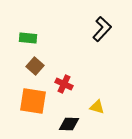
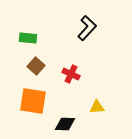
black L-shape: moved 15 px left, 1 px up
brown square: moved 1 px right
red cross: moved 7 px right, 10 px up
yellow triangle: rotated 21 degrees counterclockwise
black diamond: moved 4 px left
